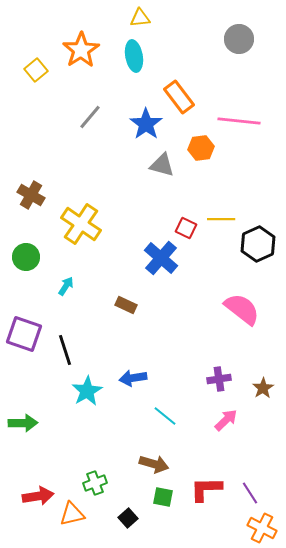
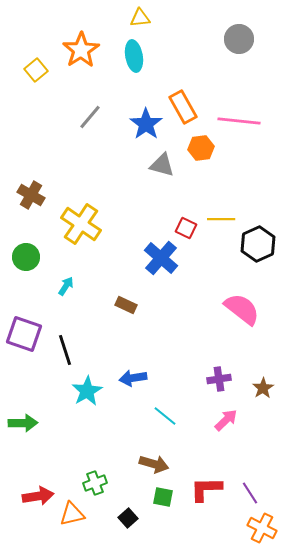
orange rectangle: moved 4 px right, 10 px down; rotated 8 degrees clockwise
